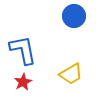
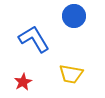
blue L-shape: moved 11 px right, 11 px up; rotated 20 degrees counterclockwise
yellow trapezoid: rotated 40 degrees clockwise
